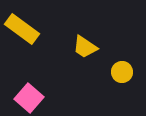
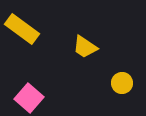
yellow circle: moved 11 px down
